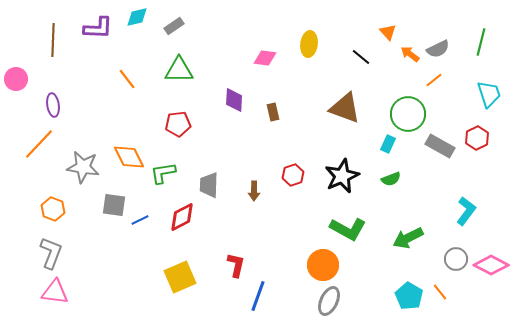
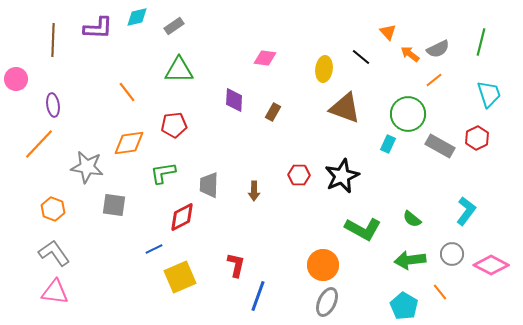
yellow ellipse at (309, 44): moved 15 px right, 25 px down
orange line at (127, 79): moved 13 px down
brown rectangle at (273, 112): rotated 42 degrees clockwise
red pentagon at (178, 124): moved 4 px left, 1 px down
orange diamond at (129, 157): moved 14 px up; rotated 72 degrees counterclockwise
gray star at (83, 167): moved 4 px right
red hexagon at (293, 175): moved 6 px right; rotated 20 degrees clockwise
green semicircle at (391, 179): moved 21 px right, 40 px down; rotated 60 degrees clockwise
blue line at (140, 220): moved 14 px right, 29 px down
green L-shape at (348, 229): moved 15 px right
green arrow at (408, 238): moved 2 px right, 22 px down; rotated 20 degrees clockwise
gray L-shape at (51, 253): moved 3 px right; rotated 56 degrees counterclockwise
gray circle at (456, 259): moved 4 px left, 5 px up
cyan pentagon at (409, 296): moved 5 px left, 10 px down
gray ellipse at (329, 301): moved 2 px left, 1 px down
